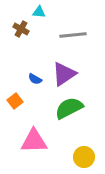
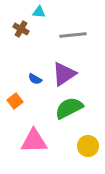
yellow circle: moved 4 px right, 11 px up
